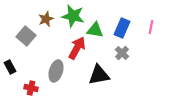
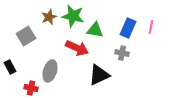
brown star: moved 3 px right, 2 px up
blue rectangle: moved 6 px right
gray square: rotated 18 degrees clockwise
red arrow: rotated 85 degrees clockwise
gray cross: rotated 32 degrees counterclockwise
gray ellipse: moved 6 px left
black triangle: rotated 15 degrees counterclockwise
